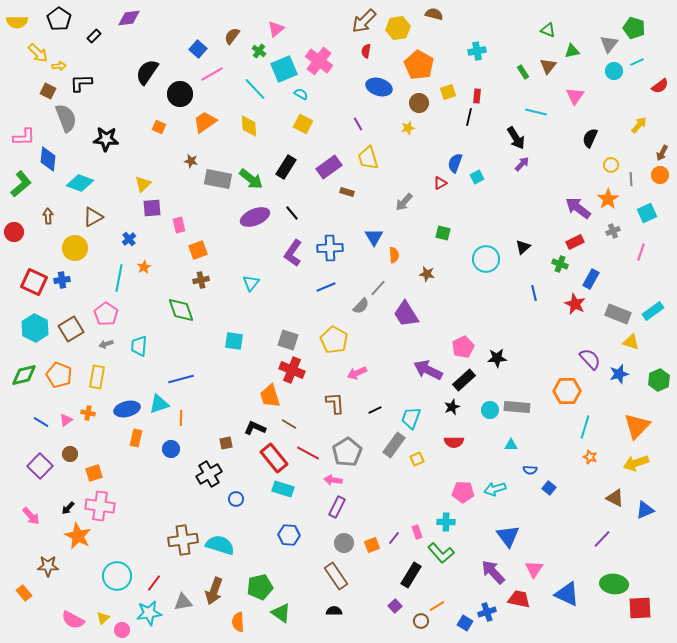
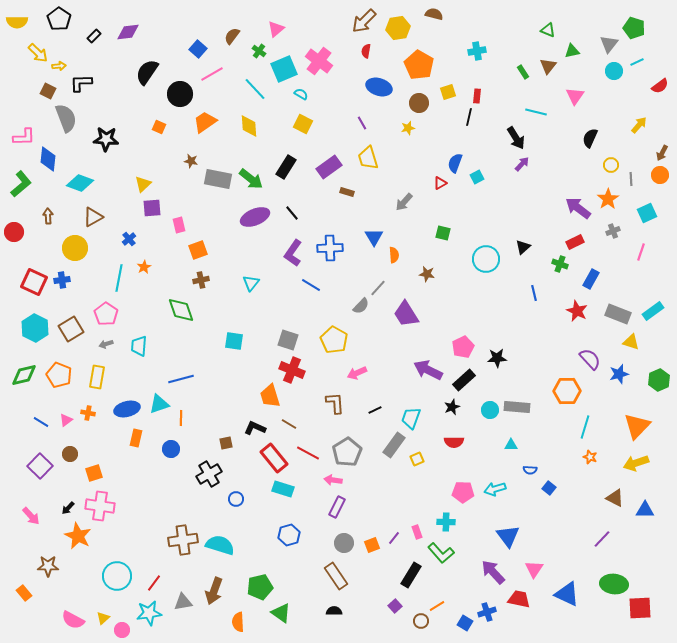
purple diamond at (129, 18): moved 1 px left, 14 px down
purple line at (358, 124): moved 4 px right, 1 px up
blue line at (326, 287): moved 15 px left, 2 px up; rotated 54 degrees clockwise
red star at (575, 304): moved 2 px right, 7 px down
blue triangle at (645, 510): rotated 24 degrees clockwise
blue hexagon at (289, 535): rotated 20 degrees counterclockwise
